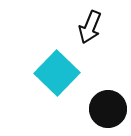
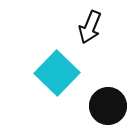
black circle: moved 3 px up
